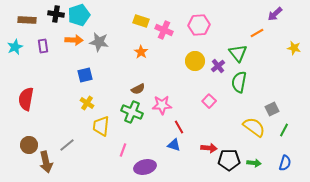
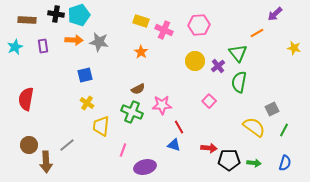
brown arrow: rotated 10 degrees clockwise
